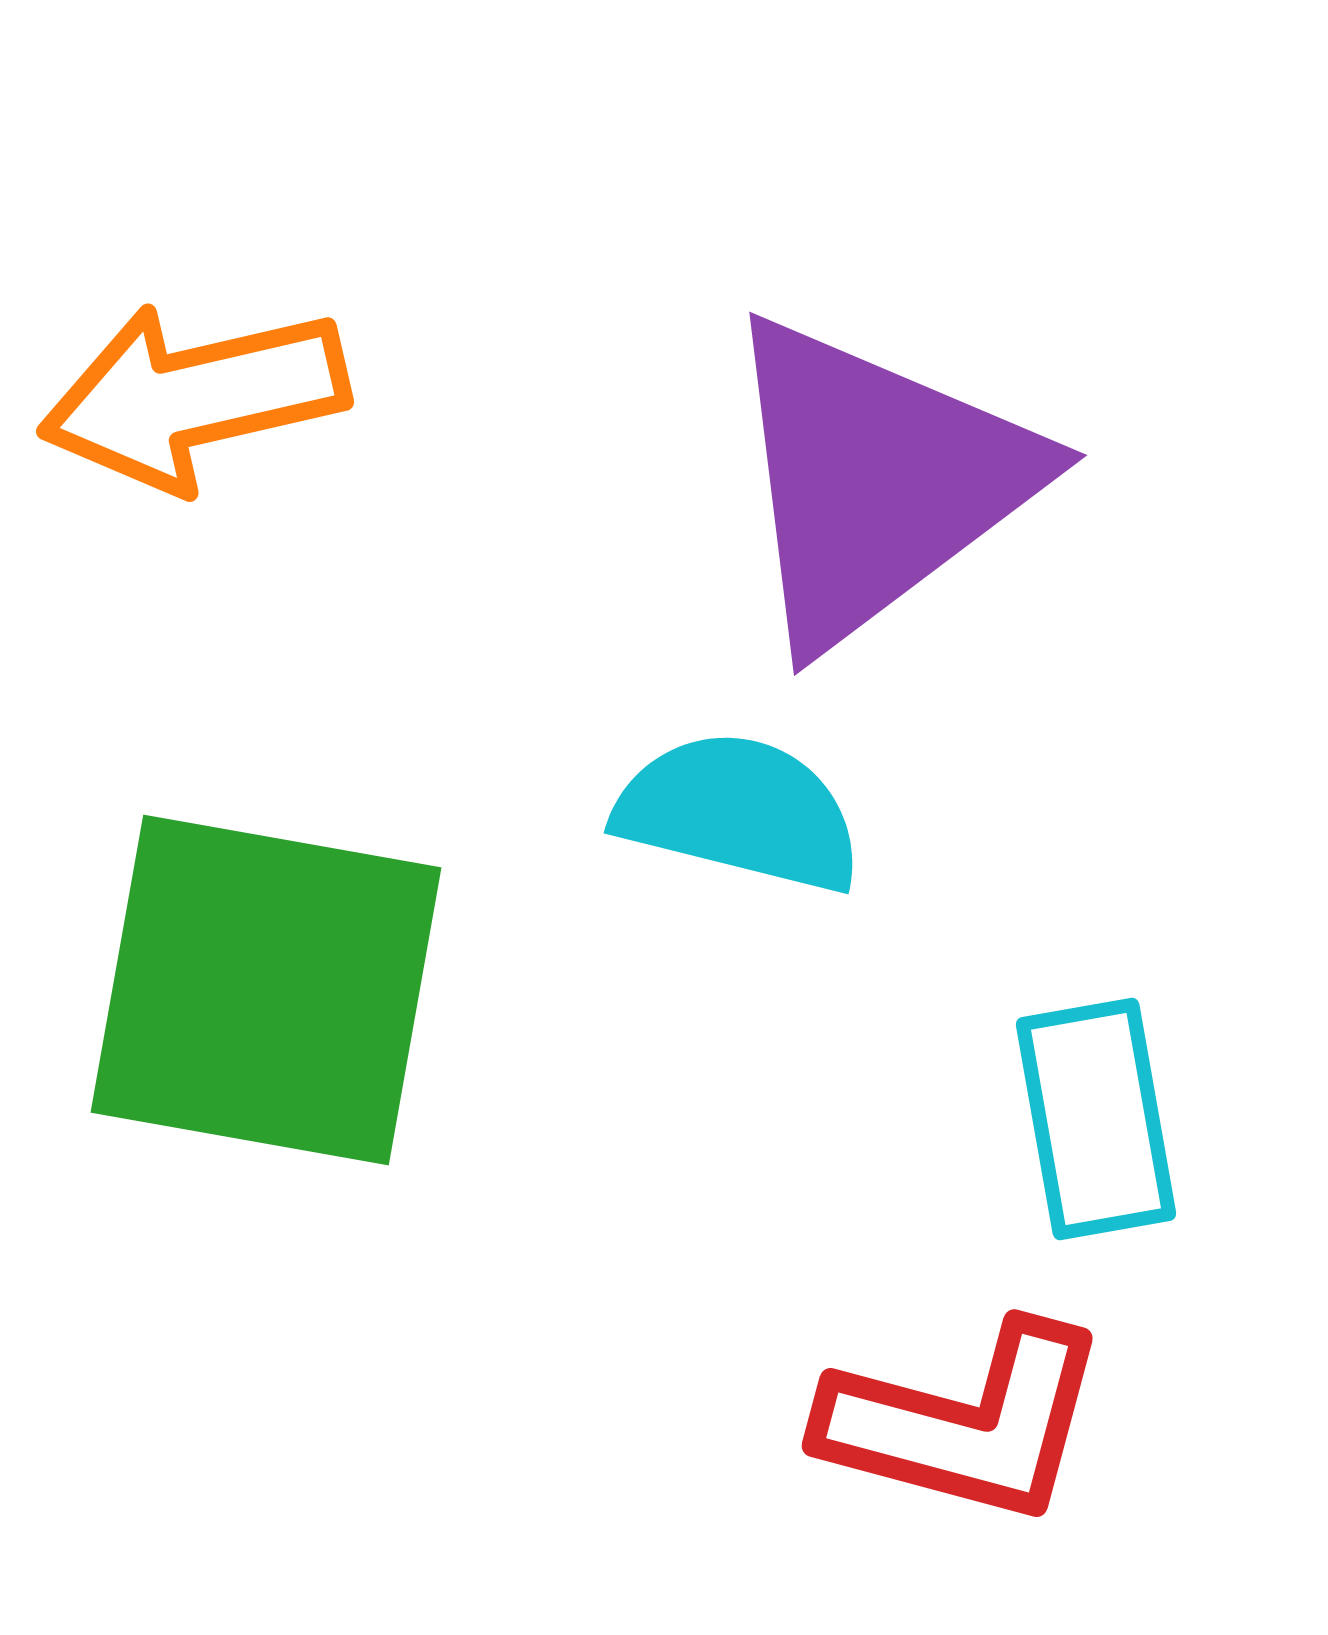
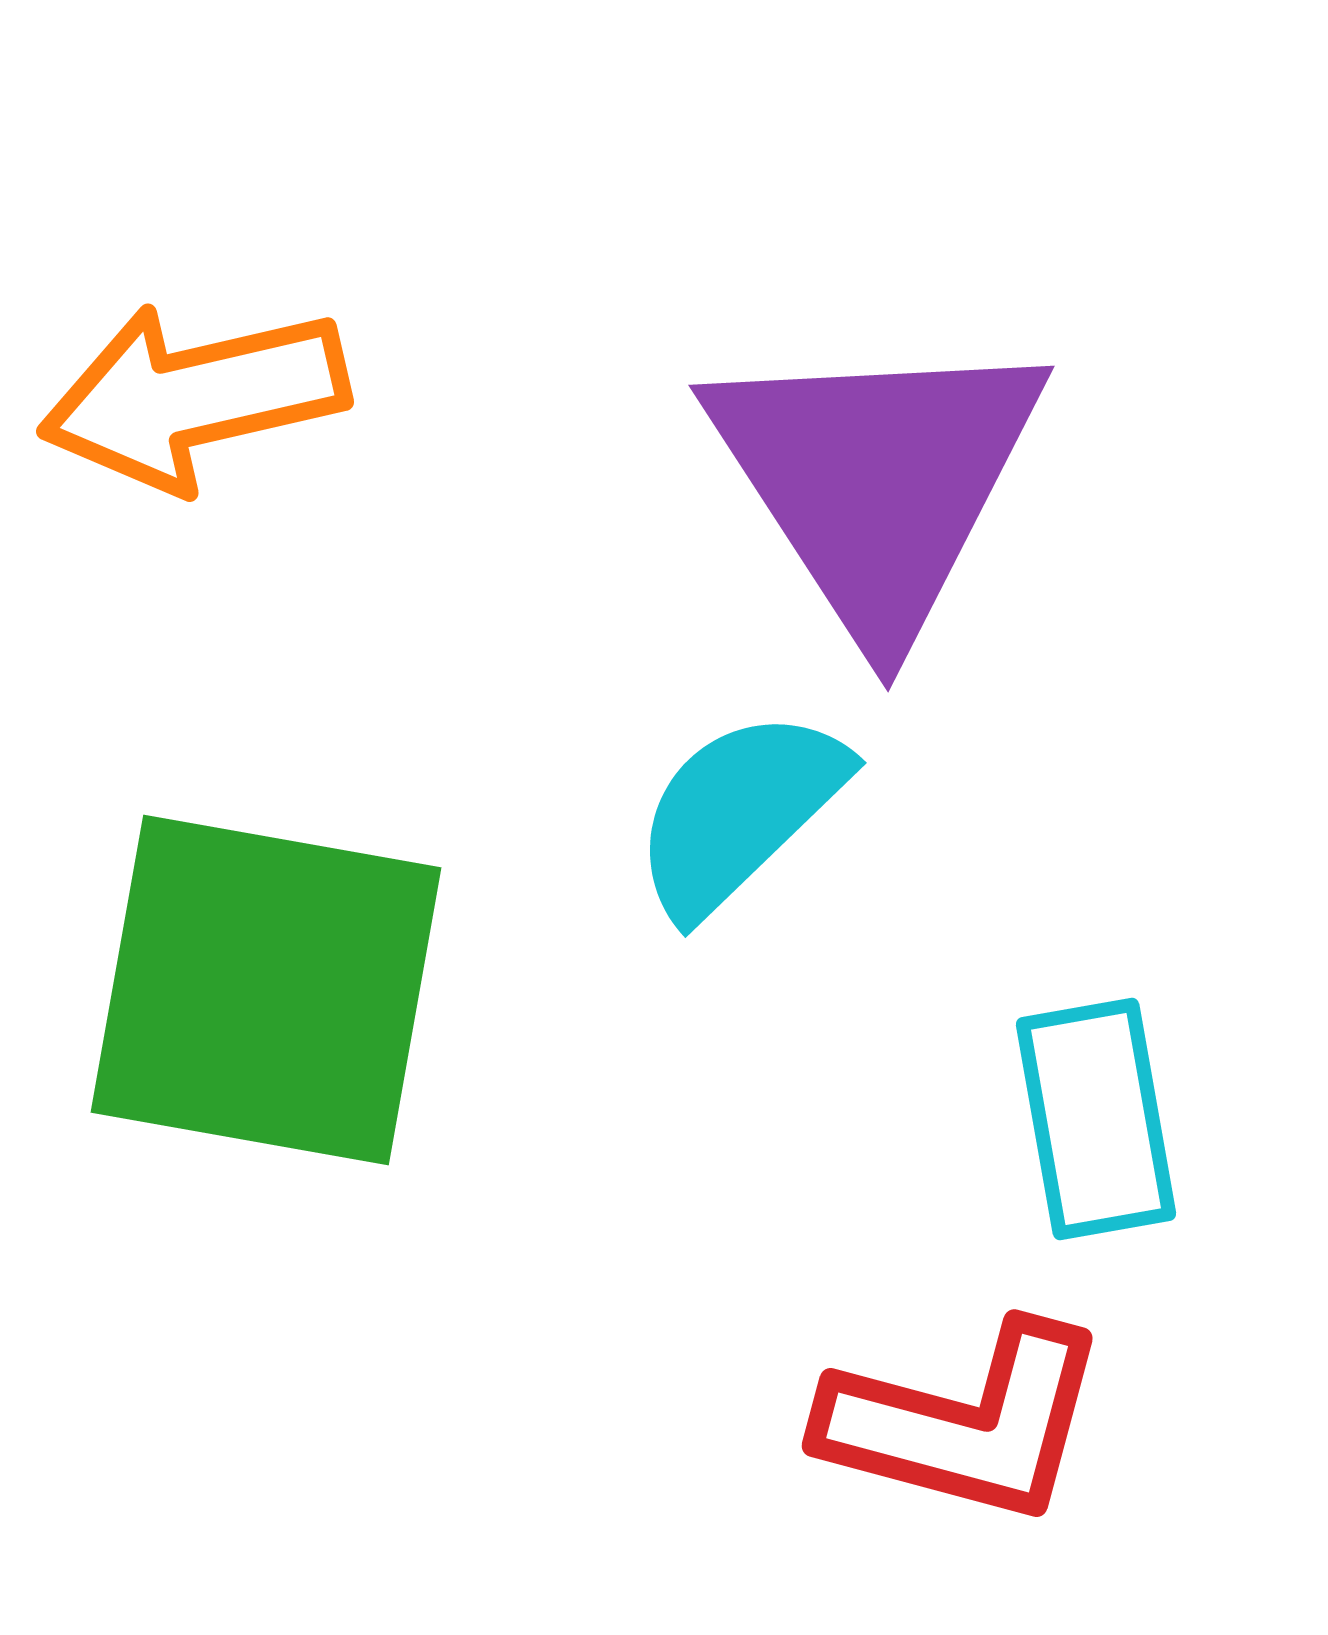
purple triangle: rotated 26 degrees counterclockwise
cyan semicircle: rotated 58 degrees counterclockwise
